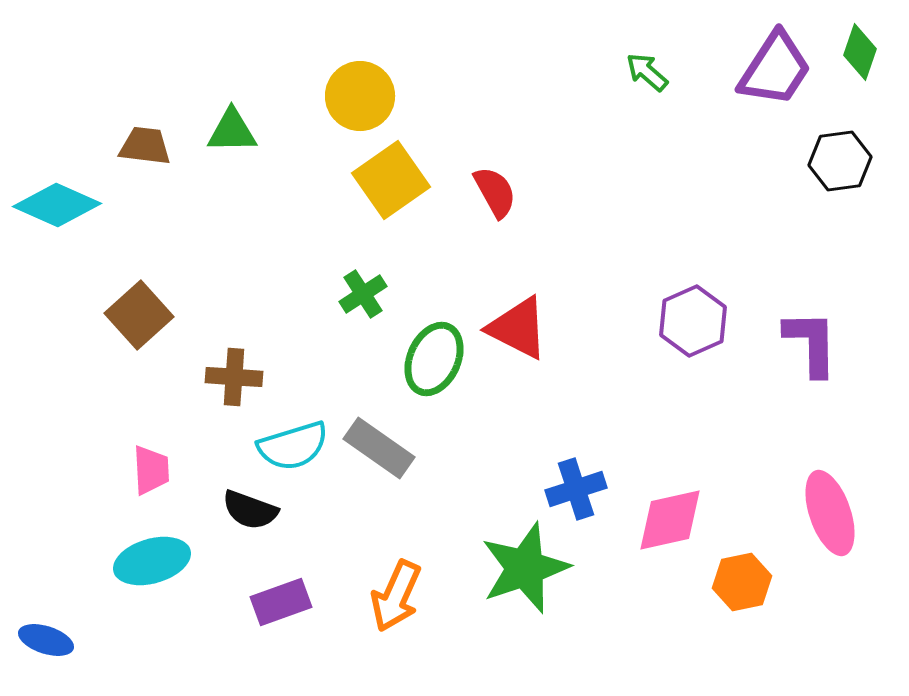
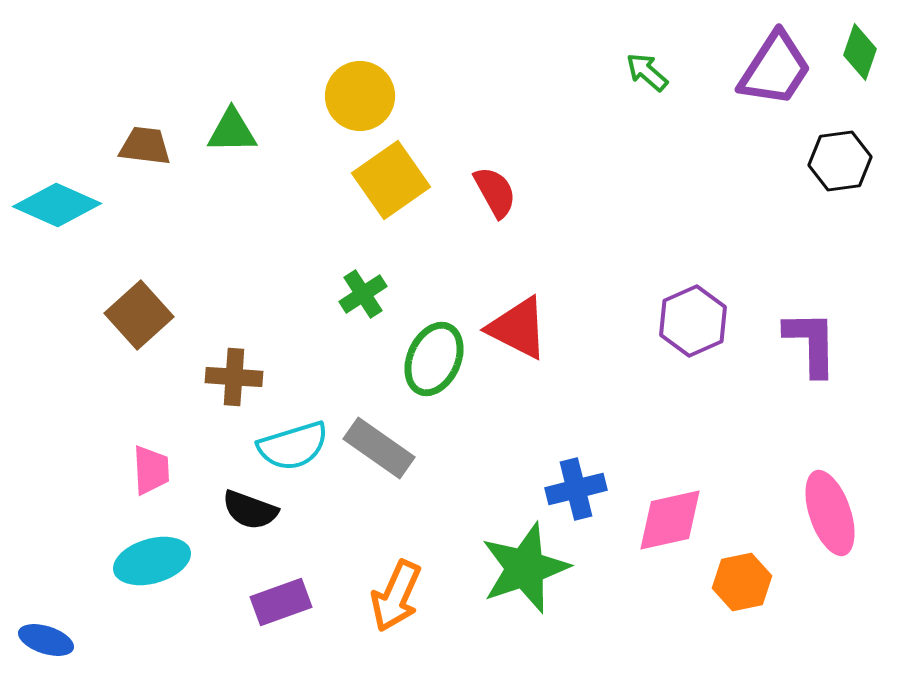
blue cross: rotated 4 degrees clockwise
